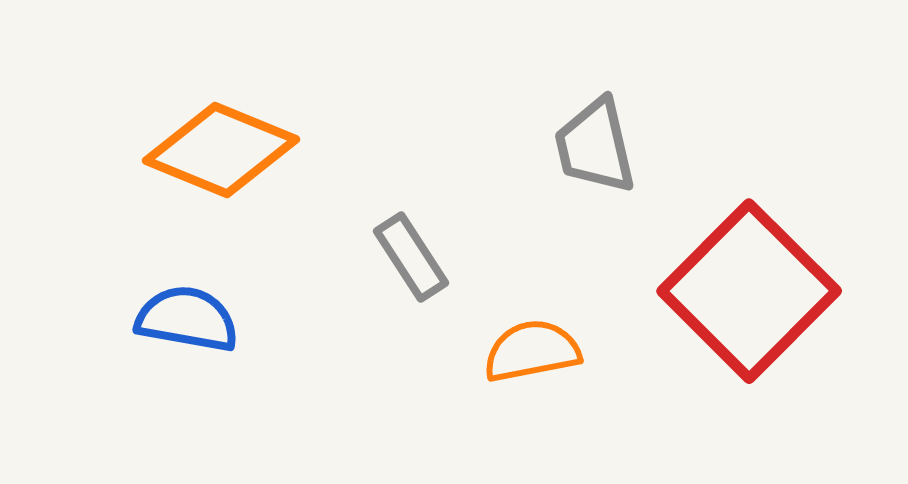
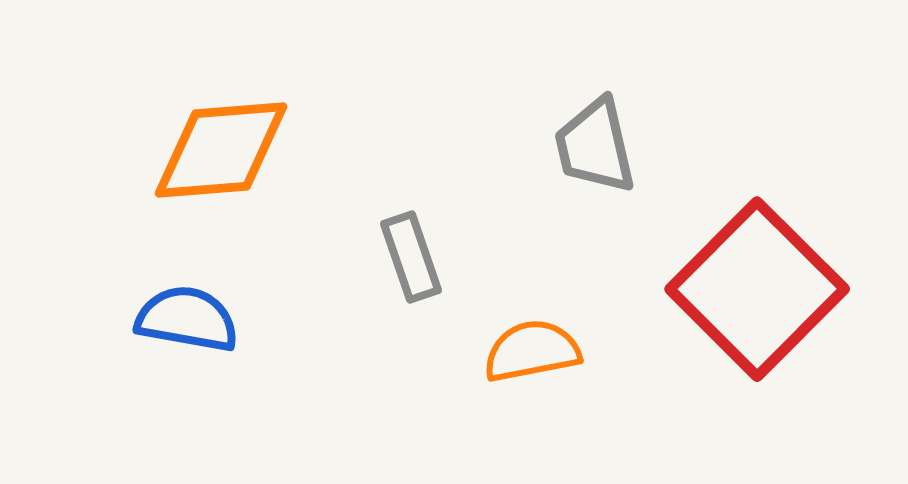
orange diamond: rotated 27 degrees counterclockwise
gray rectangle: rotated 14 degrees clockwise
red square: moved 8 px right, 2 px up
